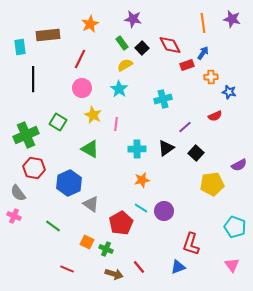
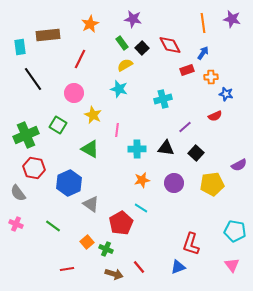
red rectangle at (187, 65): moved 5 px down
black line at (33, 79): rotated 35 degrees counterclockwise
pink circle at (82, 88): moved 8 px left, 5 px down
cyan star at (119, 89): rotated 18 degrees counterclockwise
blue star at (229, 92): moved 3 px left, 2 px down
green square at (58, 122): moved 3 px down
pink line at (116, 124): moved 1 px right, 6 px down
black triangle at (166, 148): rotated 42 degrees clockwise
purple circle at (164, 211): moved 10 px right, 28 px up
pink cross at (14, 216): moved 2 px right, 8 px down
cyan pentagon at (235, 227): moved 4 px down; rotated 10 degrees counterclockwise
orange square at (87, 242): rotated 24 degrees clockwise
red line at (67, 269): rotated 32 degrees counterclockwise
